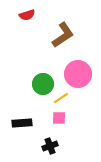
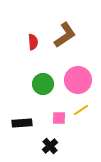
red semicircle: moved 6 px right, 27 px down; rotated 77 degrees counterclockwise
brown L-shape: moved 2 px right
pink circle: moved 6 px down
yellow line: moved 20 px right, 12 px down
black cross: rotated 21 degrees counterclockwise
